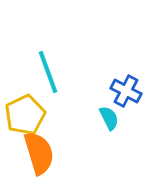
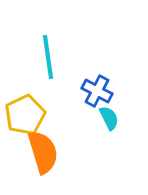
cyan line: moved 15 px up; rotated 12 degrees clockwise
blue cross: moved 29 px left
orange semicircle: moved 4 px right, 1 px up
